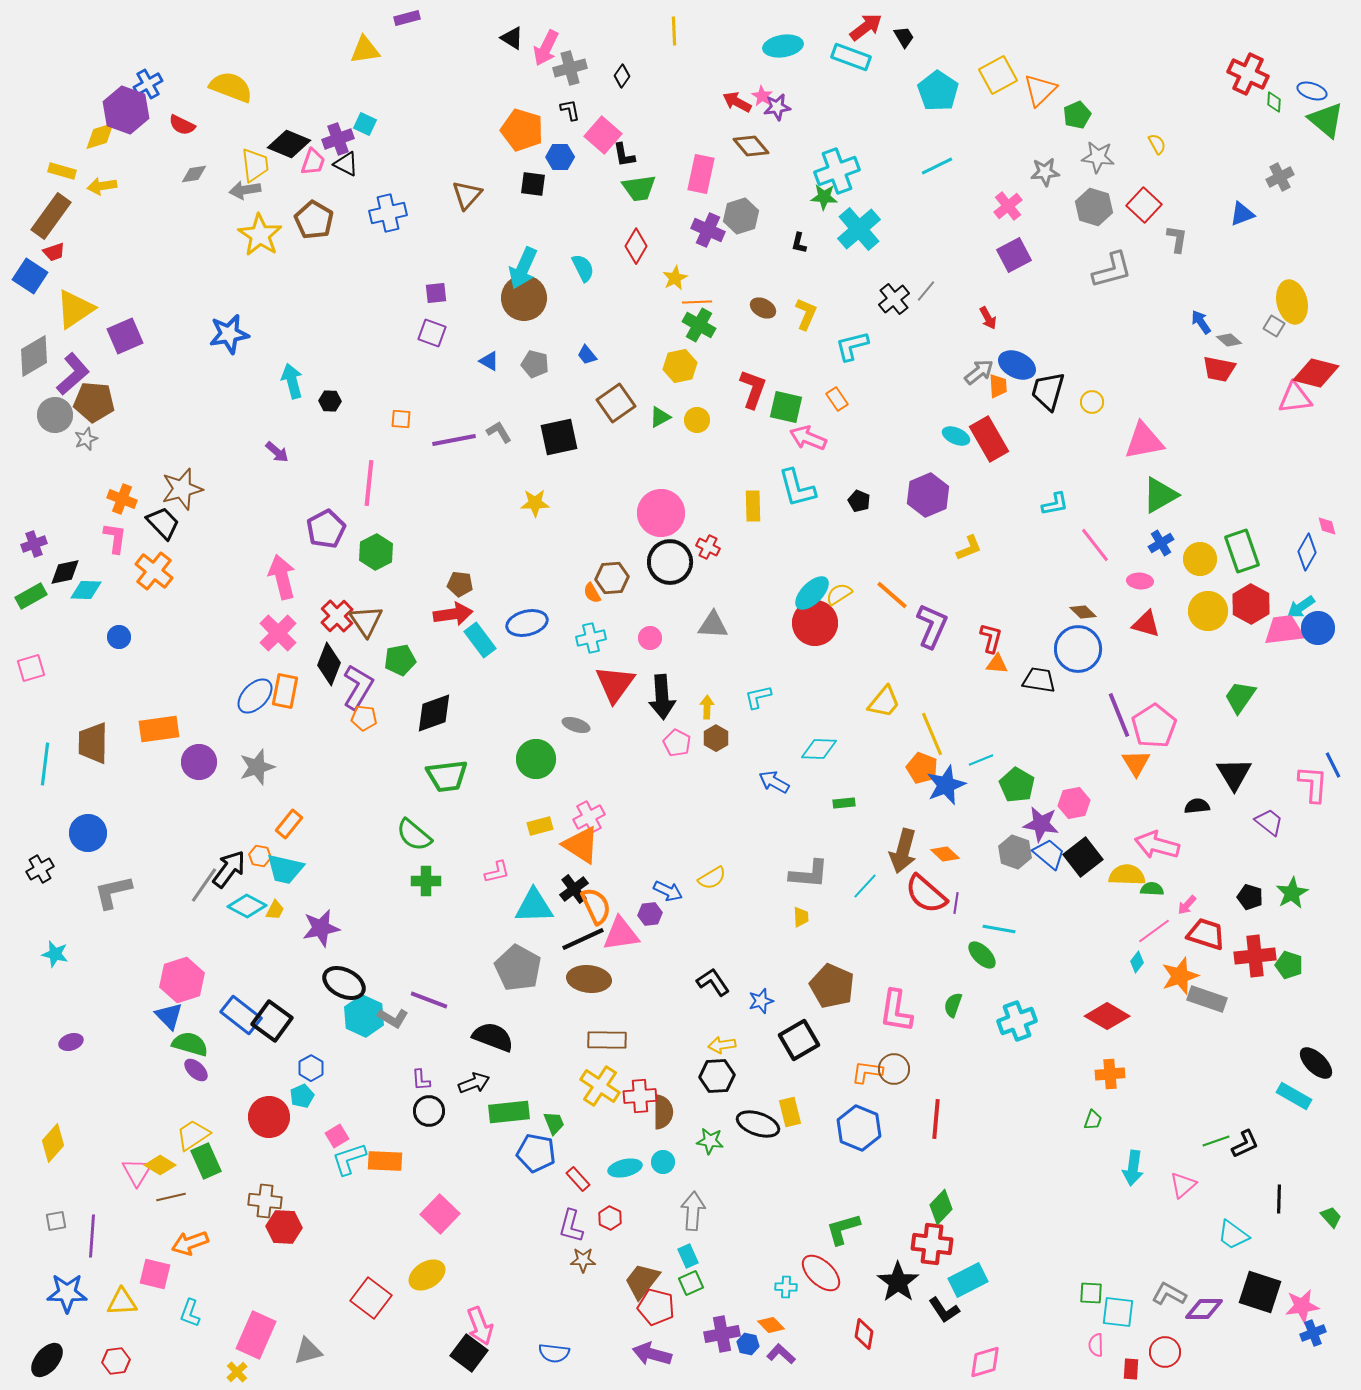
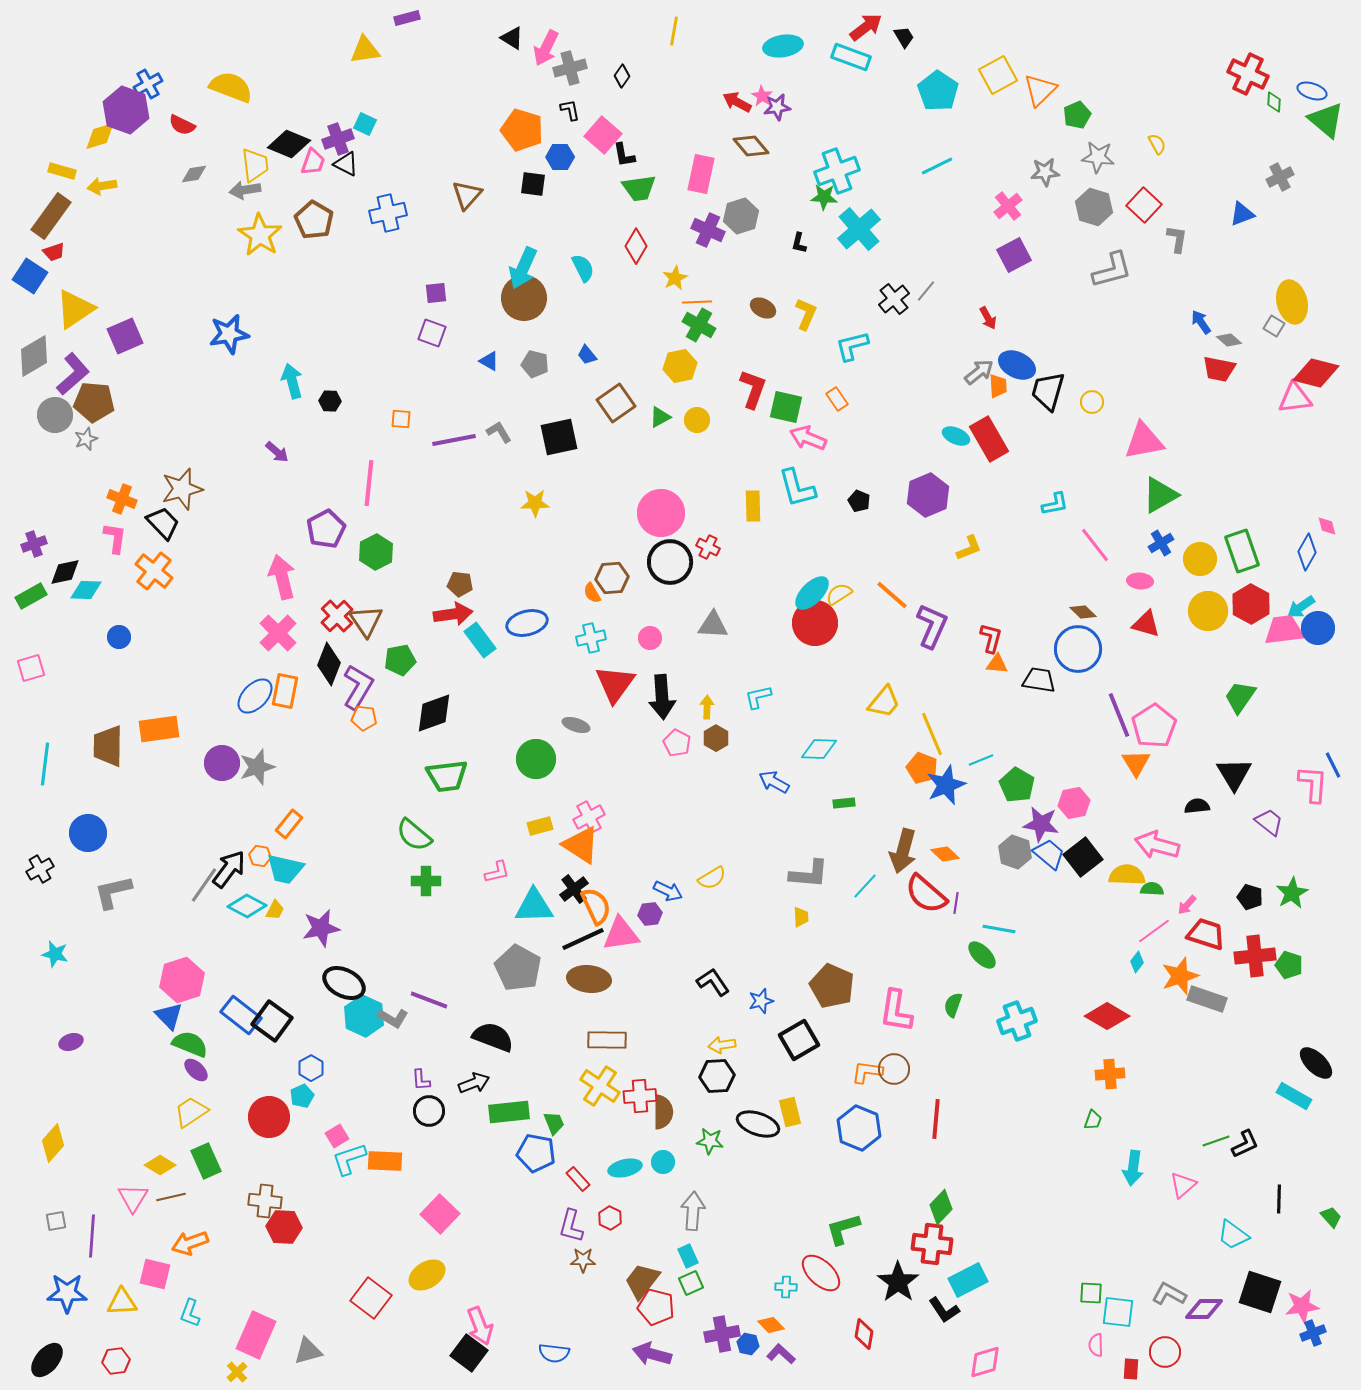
yellow line at (674, 31): rotated 12 degrees clockwise
brown trapezoid at (93, 743): moved 15 px right, 3 px down
purple circle at (199, 762): moved 23 px right, 1 px down
green semicircle at (190, 1044): rotated 6 degrees clockwise
yellow trapezoid at (193, 1135): moved 2 px left, 23 px up
pink triangle at (137, 1172): moved 4 px left, 26 px down
